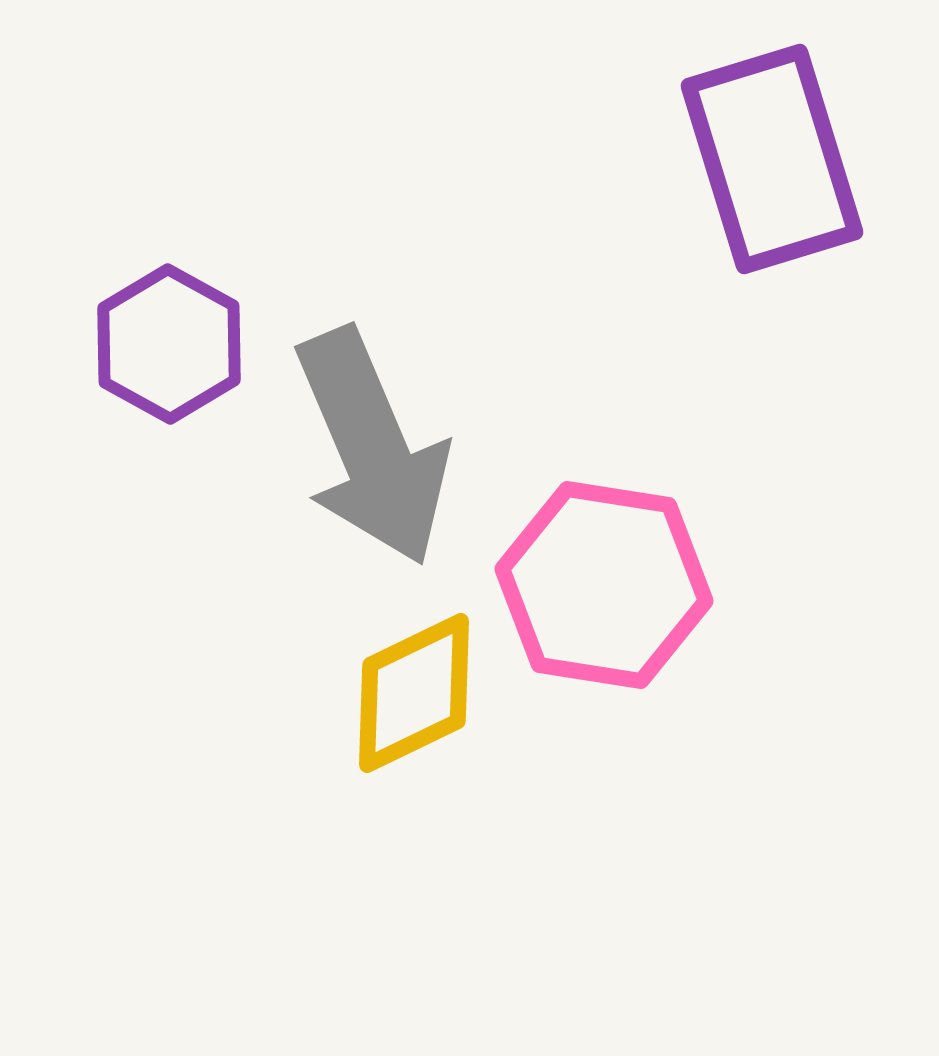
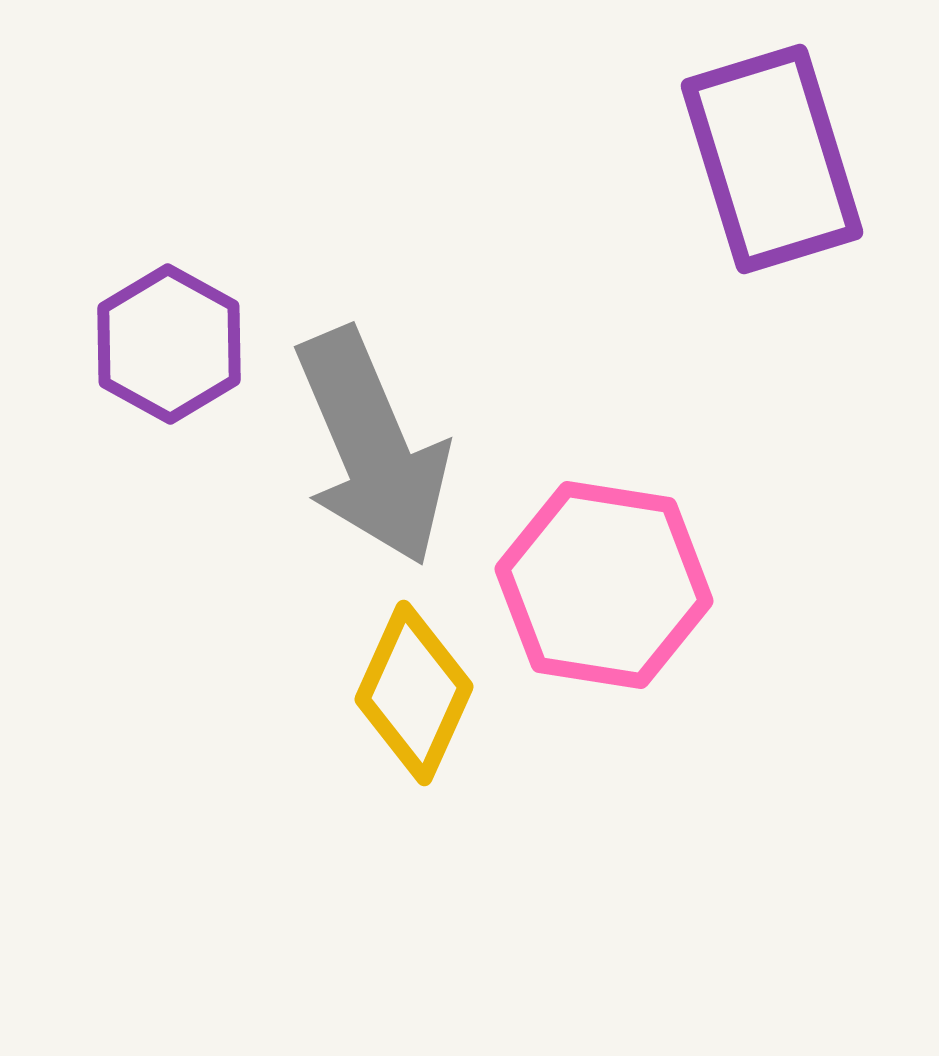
yellow diamond: rotated 40 degrees counterclockwise
